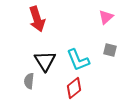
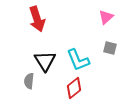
gray square: moved 2 px up
